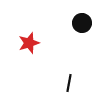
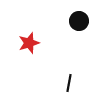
black circle: moved 3 px left, 2 px up
